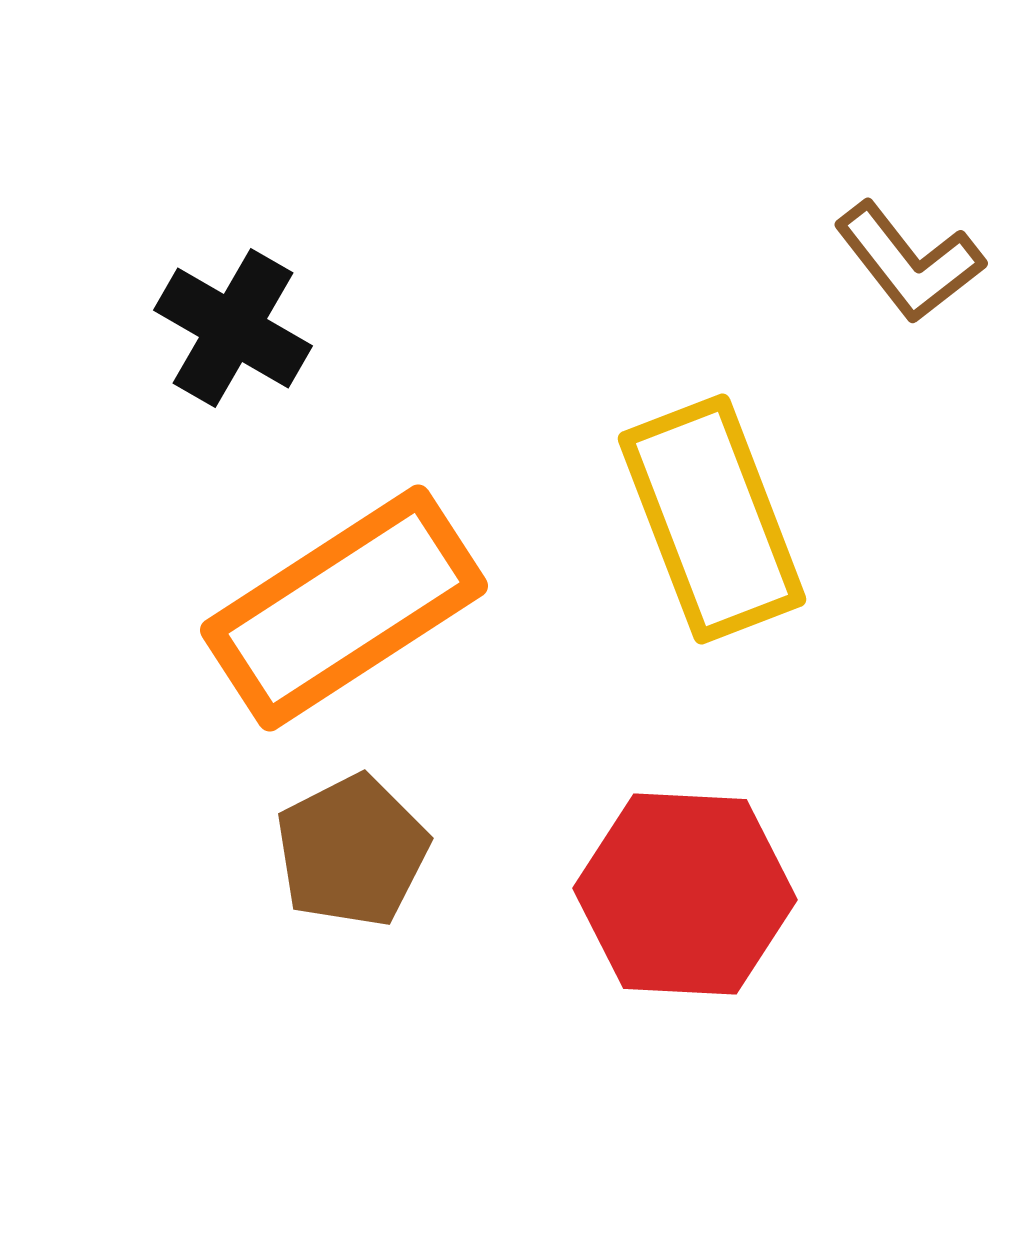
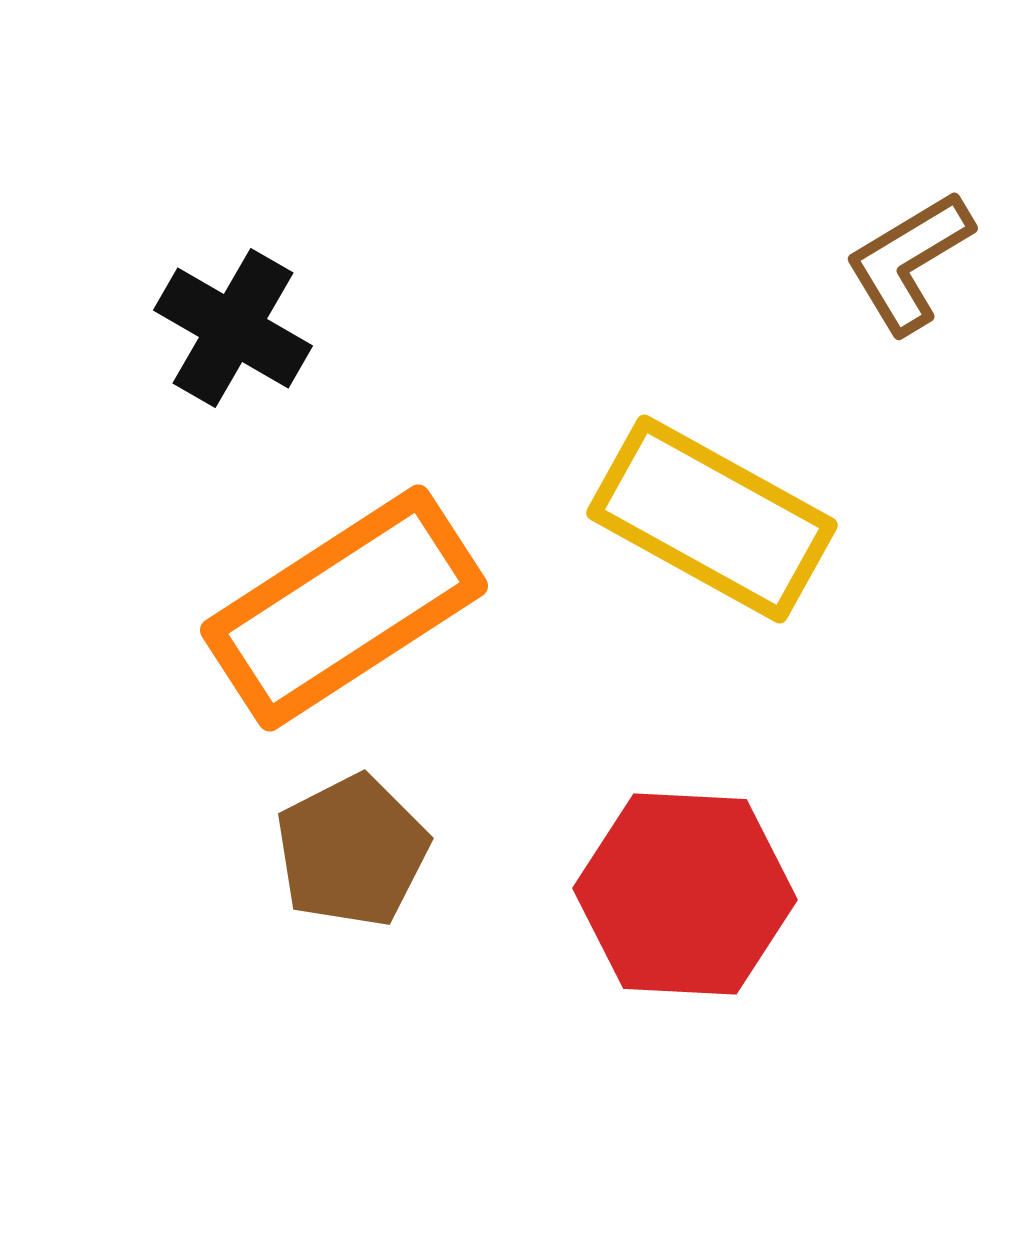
brown L-shape: rotated 97 degrees clockwise
yellow rectangle: rotated 40 degrees counterclockwise
